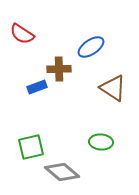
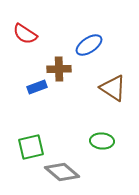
red semicircle: moved 3 px right
blue ellipse: moved 2 px left, 2 px up
green ellipse: moved 1 px right, 1 px up
